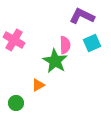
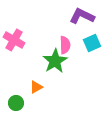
green star: rotated 10 degrees clockwise
orange triangle: moved 2 px left, 2 px down
